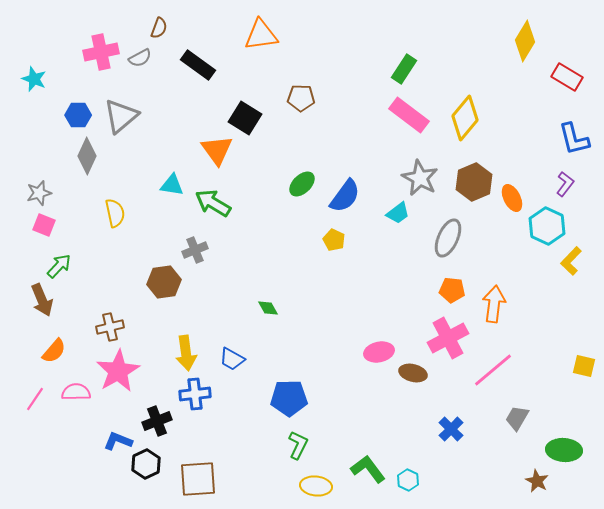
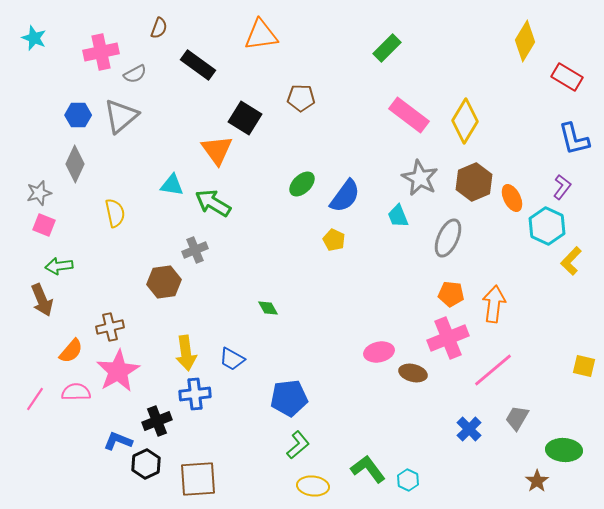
gray semicircle at (140, 58): moved 5 px left, 16 px down
green rectangle at (404, 69): moved 17 px left, 21 px up; rotated 12 degrees clockwise
cyan star at (34, 79): moved 41 px up
yellow diamond at (465, 118): moved 3 px down; rotated 9 degrees counterclockwise
gray diamond at (87, 156): moved 12 px left, 8 px down
purple L-shape at (565, 184): moved 3 px left, 3 px down
cyan trapezoid at (398, 213): moved 3 px down; rotated 105 degrees clockwise
green arrow at (59, 266): rotated 140 degrees counterclockwise
orange pentagon at (452, 290): moved 1 px left, 4 px down
pink cross at (448, 338): rotated 6 degrees clockwise
orange semicircle at (54, 351): moved 17 px right
blue pentagon at (289, 398): rotated 6 degrees counterclockwise
blue cross at (451, 429): moved 18 px right
green L-shape at (298, 445): rotated 24 degrees clockwise
brown star at (537, 481): rotated 10 degrees clockwise
yellow ellipse at (316, 486): moved 3 px left
